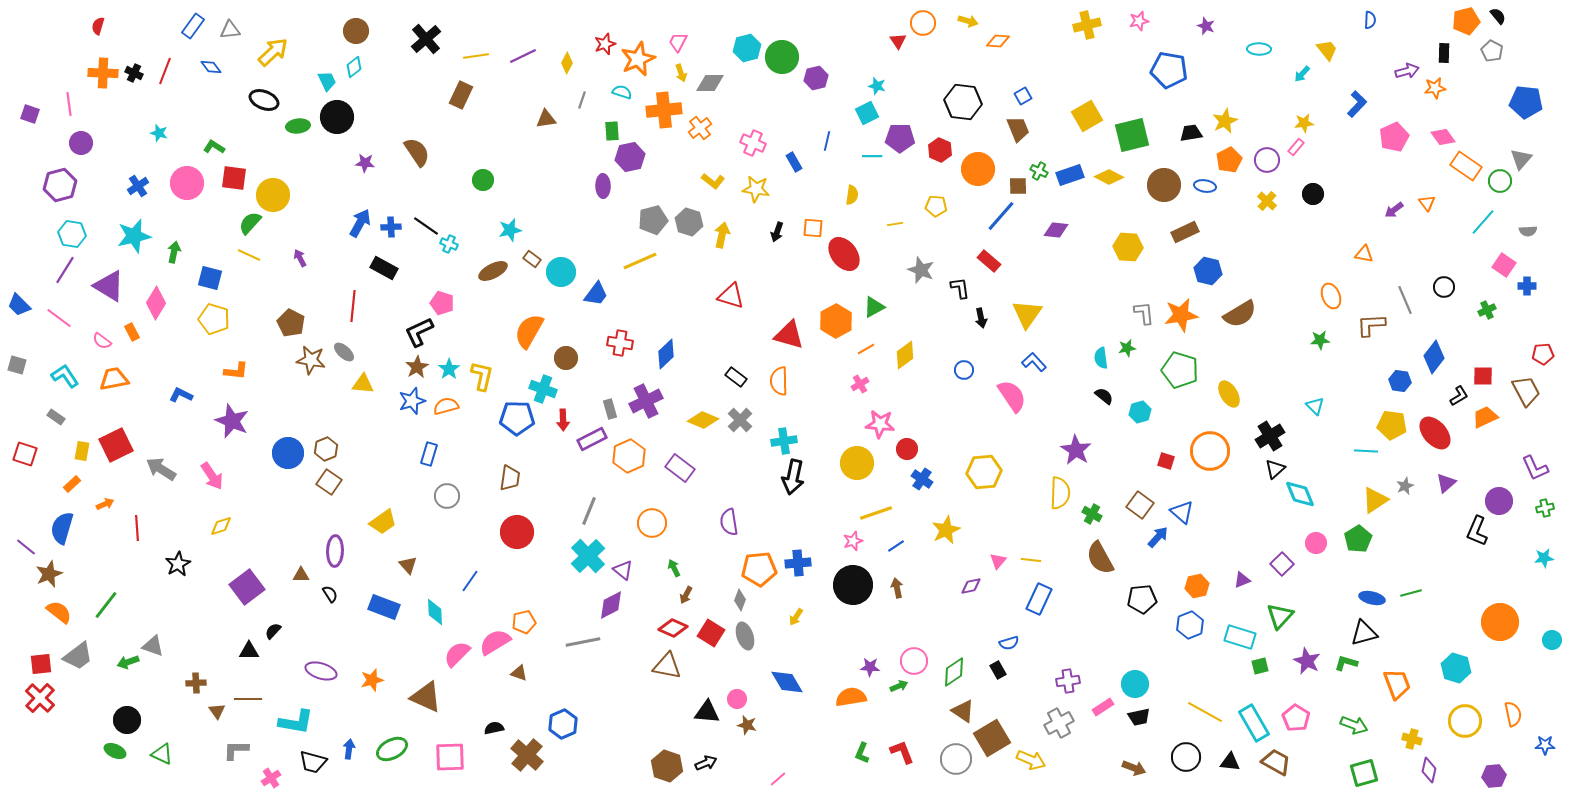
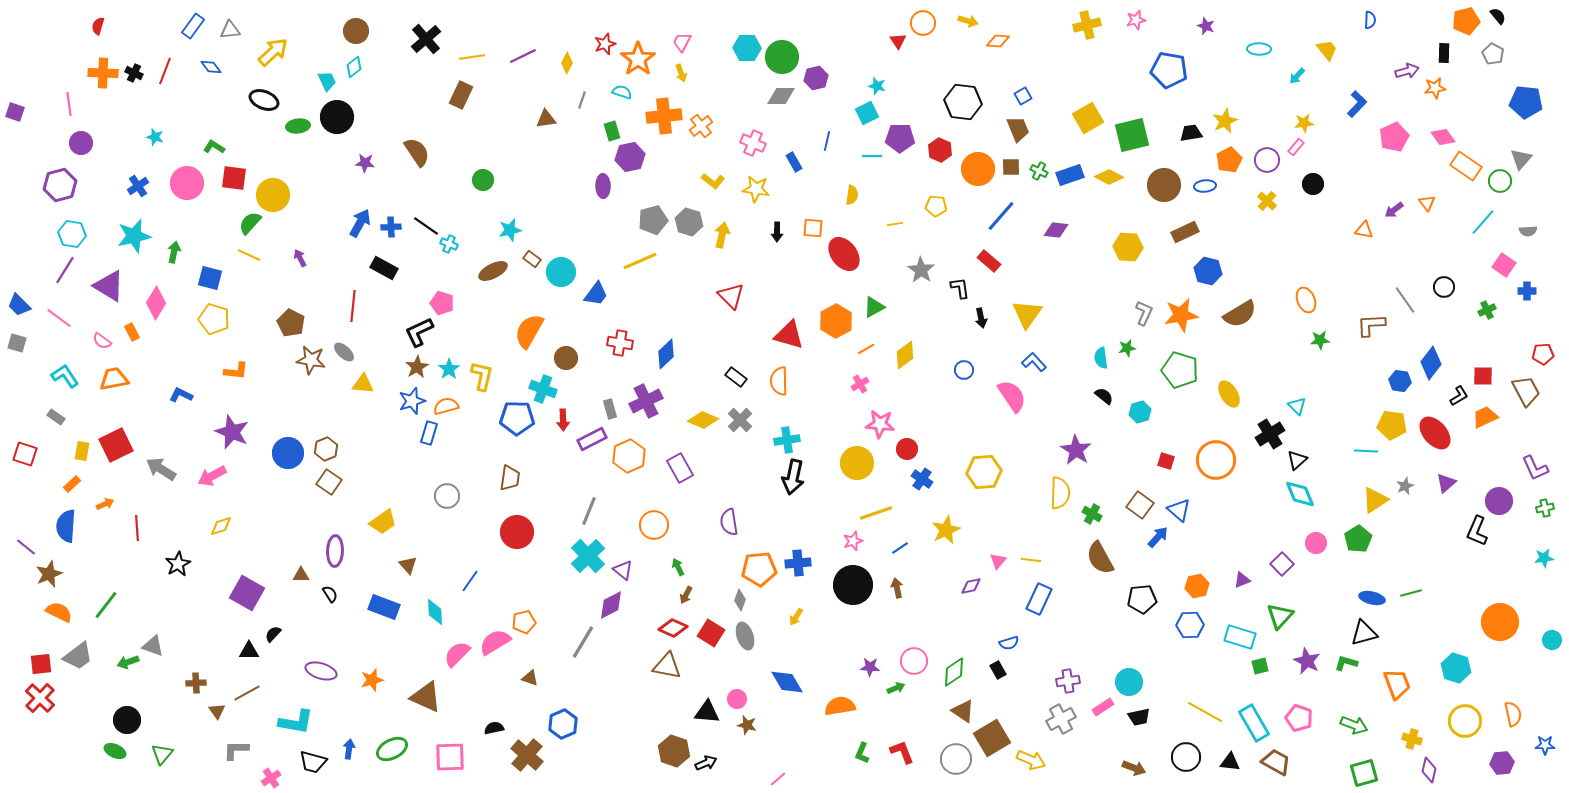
pink star at (1139, 21): moved 3 px left, 1 px up
pink trapezoid at (678, 42): moved 4 px right
cyan hexagon at (747, 48): rotated 16 degrees clockwise
gray pentagon at (1492, 51): moved 1 px right, 3 px down
yellow line at (476, 56): moved 4 px left, 1 px down
orange star at (638, 59): rotated 12 degrees counterclockwise
cyan arrow at (1302, 74): moved 5 px left, 2 px down
gray diamond at (710, 83): moved 71 px right, 13 px down
orange cross at (664, 110): moved 6 px down
purple square at (30, 114): moved 15 px left, 2 px up
yellow square at (1087, 116): moved 1 px right, 2 px down
orange cross at (700, 128): moved 1 px right, 2 px up
green rectangle at (612, 131): rotated 12 degrees counterclockwise
cyan star at (159, 133): moved 4 px left, 4 px down
brown square at (1018, 186): moved 7 px left, 19 px up
blue ellipse at (1205, 186): rotated 15 degrees counterclockwise
black circle at (1313, 194): moved 10 px up
black arrow at (777, 232): rotated 18 degrees counterclockwise
orange triangle at (1364, 254): moved 24 px up
gray star at (921, 270): rotated 12 degrees clockwise
blue cross at (1527, 286): moved 5 px down
red triangle at (731, 296): rotated 28 degrees clockwise
orange ellipse at (1331, 296): moved 25 px left, 4 px down
gray line at (1405, 300): rotated 12 degrees counterclockwise
gray L-shape at (1144, 313): rotated 30 degrees clockwise
blue diamond at (1434, 357): moved 3 px left, 6 px down
gray square at (17, 365): moved 22 px up
cyan triangle at (1315, 406): moved 18 px left
purple star at (232, 421): moved 11 px down
black cross at (1270, 436): moved 2 px up
cyan cross at (784, 441): moved 3 px right, 1 px up
orange circle at (1210, 451): moved 6 px right, 9 px down
blue rectangle at (429, 454): moved 21 px up
purple rectangle at (680, 468): rotated 24 degrees clockwise
black triangle at (1275, 469): moved 22 px right, 9 px up
pink arrow at (212, 476): rotated 96 degrees clockwise
blue triangle at (1182, 512): moved 3 px left, 2 px up
orange circle at (652, 523): moved 2 px right, 2 px down
blue semicircle at (62, 528): moved 4 px right, 2 px up; rotated 12 degrees counterclockwise
blue line at (896, 546): moved 4 px right, 2 px down
green arrow at (674, 568): moved 4 px right, 1 px up
purple square at (247, 587): moved 6 px down; rotated 24 degrees counterclockwise
orange semicircle at (59, 612): rotated 12 degrees counterclockwise
blue hexagon at (1190, 625): rotated 20 degrees clockwise
black semicircle at (273, 631): moved 3 px down
gray line at (583, 642): rotated 48 degrees counterclockwise
brown triangle at (519, 673): moved 11 px right, 5 px down
cyan circle at (1135, 684): moved 6 px left, 2 px up
green arrow at (899, 686): moved 3 px left, 2 px down
orange semicircle at (851, 697): moved 11 px left, 9 px down
brown line at (248, 699): moved 1 px left, 6 px up; rotated 28 degrees counterclockwise
pink pentagon at (1296, 718): moved 3 px right; rotated 12 degrees counterclockwise
gray cross at (1059, 723): moved 2 px right, 4 px up
green triangle at (162, 754): rotated 45 degrees clockwise
brown hexagon at (667, 766): moved 7 px right, 15 px up
purple hexagon at (1494, 776): moved 8 px right, 13 px up
